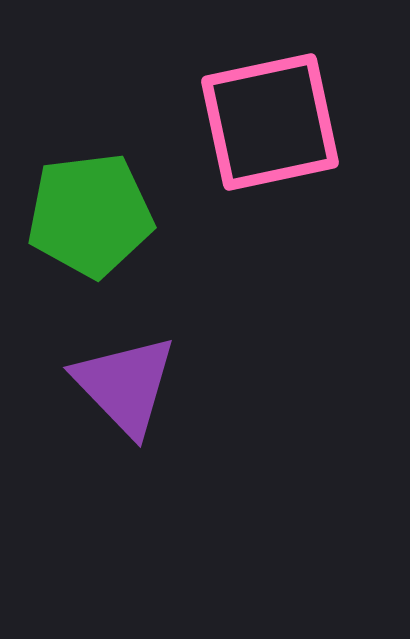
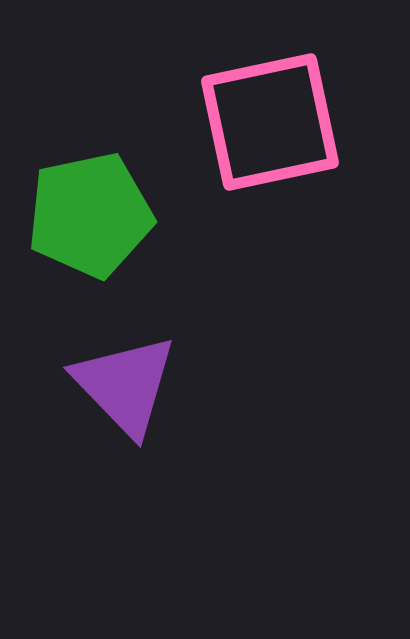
green pentagon: rotated 5 degrees counterclockwise
